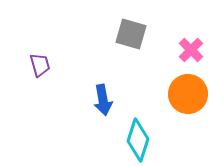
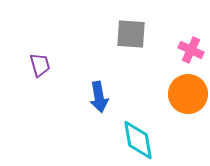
gray square: rotated 12 degrees counterclockwise
pink cross: rotated 20 degrees counterclockwise
blue arrow: moved 4 px left, 3 px up
cyan diamond: rotated 27 degrees counterclockwise
